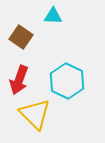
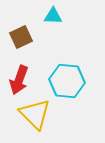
brown square: rotated 30 degrees clockwise
cyan hexagon: rotated 20 degrees counterclockwise
